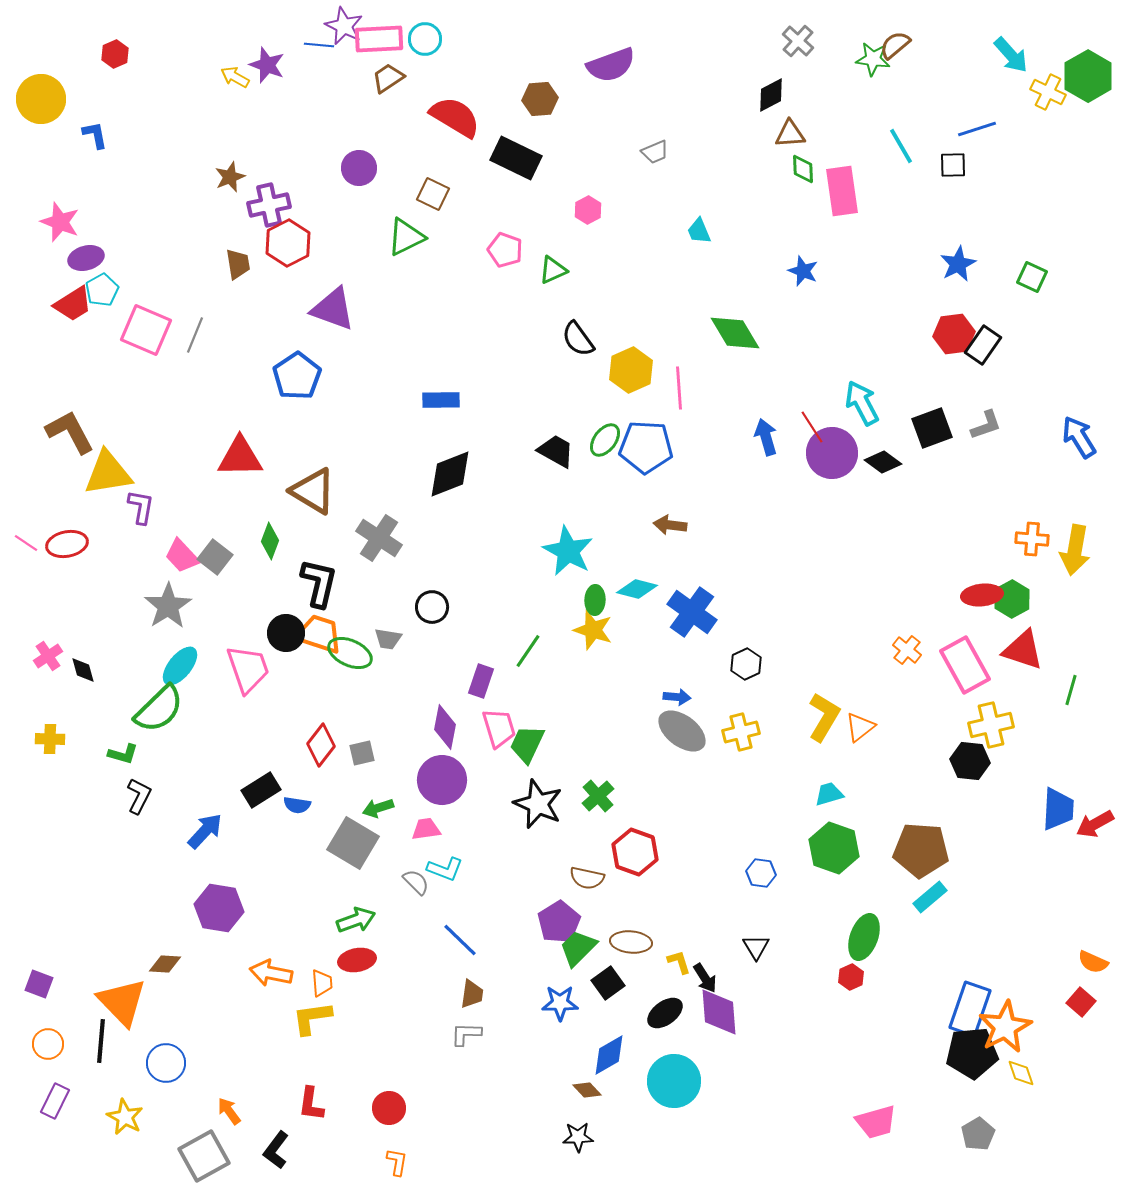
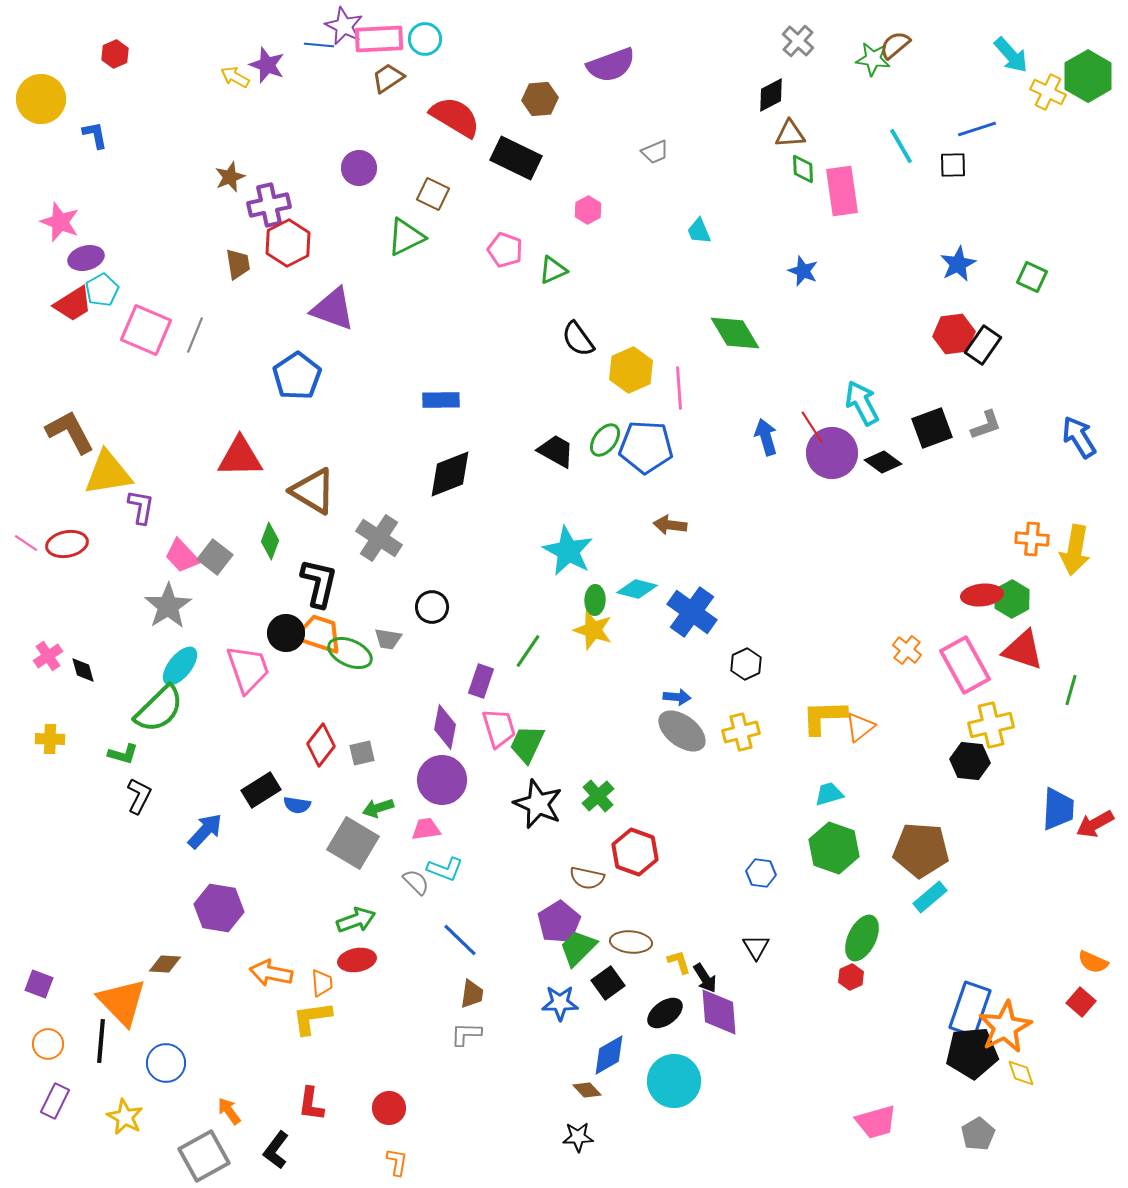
yellow L-shape at (824, 717): rotated 123 degrees counterclockwise
green ellipse at (864, 937): moved 2 px left, 1 px down; rotated 6 degrees clockwise
